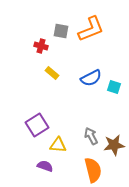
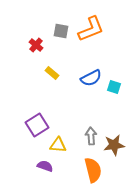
red cross: moved 5 px left, 1 px up; rotated 24 degrees clockwise
gray arrow: rotated 24 degrees clockwise
